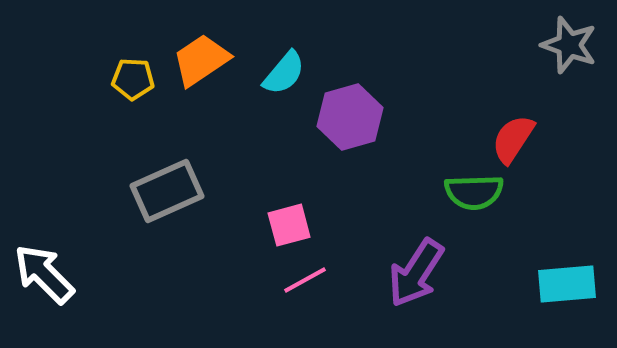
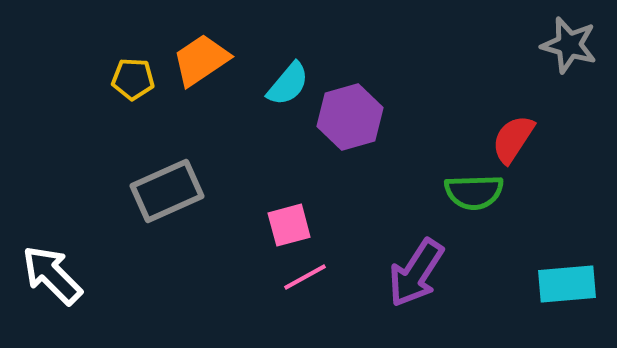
gray star: rotated 4 degrees counterclockwise
cyan semicircle: moved 4 px right, 11 px down
white arrow: moved 8 px right, 1 px down
pink line: moved 3 px up
